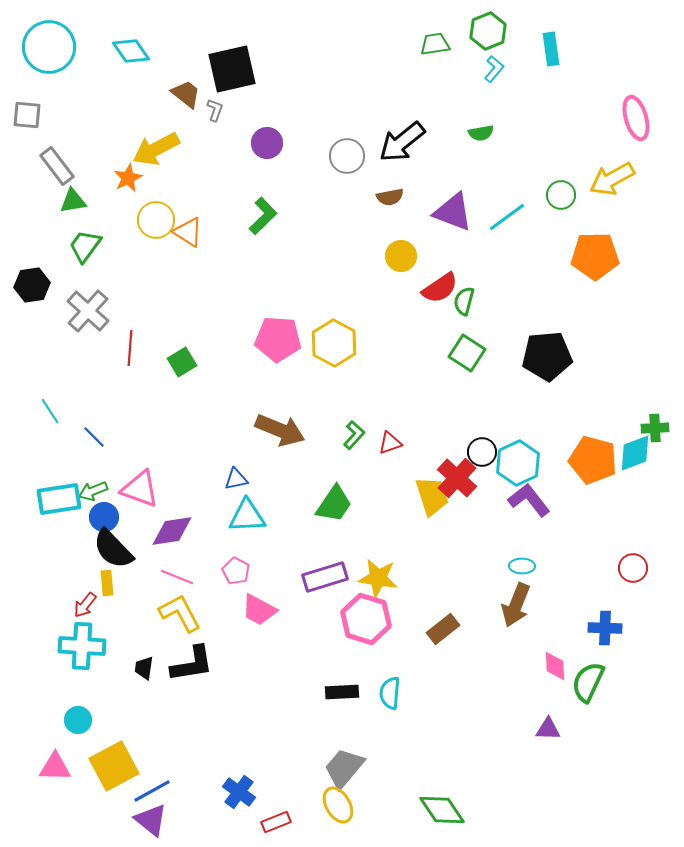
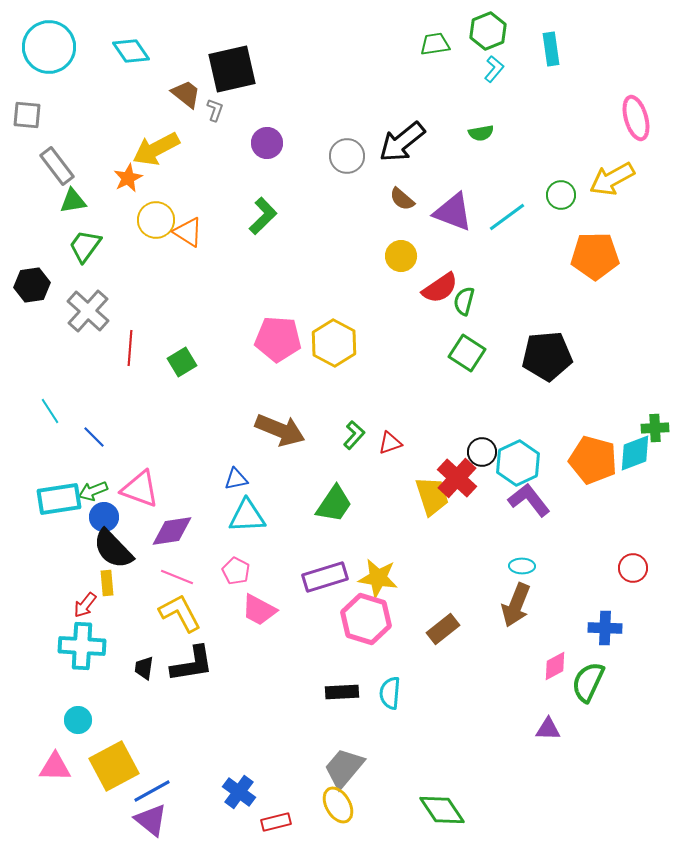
brown semicircle at (390, 197): moved 12 px right, 2 px down; rotated 52 degrees clockwise
pink diamond at (555, 666): rotated 64 degrees clockwise
red rectangle at (276, 822): rotated 8 degrees clockwise
